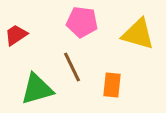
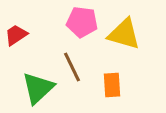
yellow triangle: moved 14 px left
orange rectangle: rotated 10 degrees counterclockwise
green triangle: moved 1 px right, 1 px up; rotated 27 degrees counterclockwise
